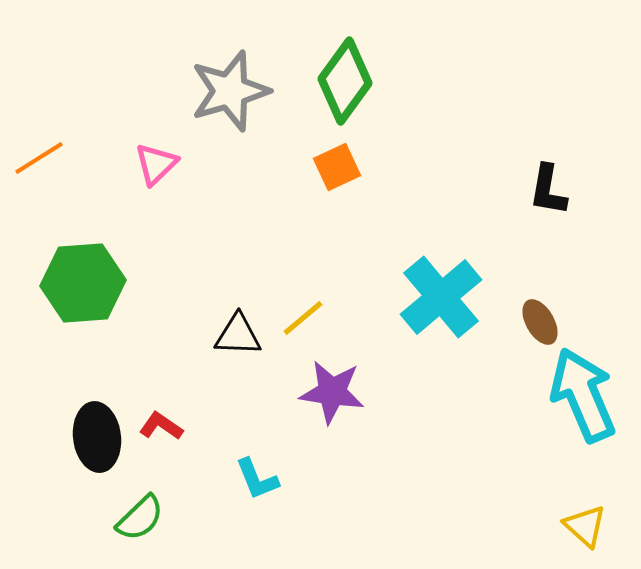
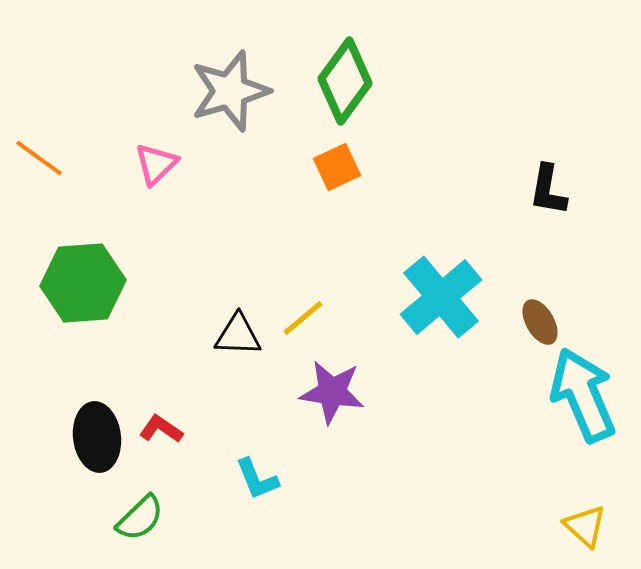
orange line: rotated 68 degrees clockwise
red L-shape: moved 3 px down
